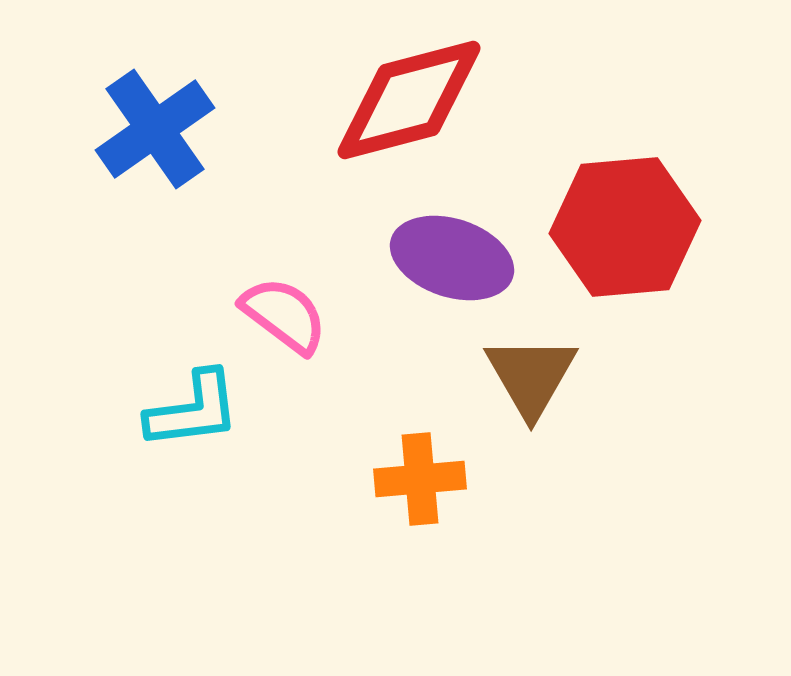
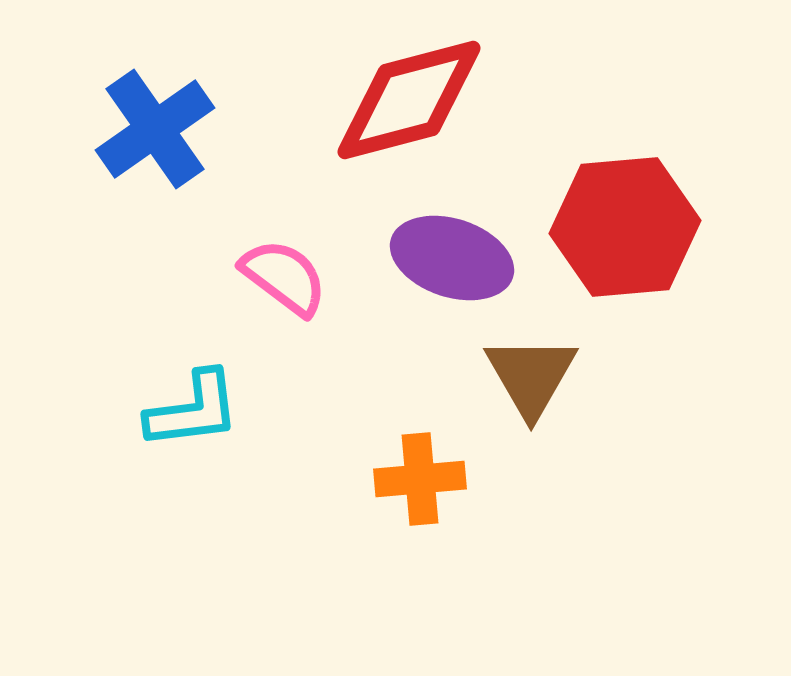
pink semicircle: moved 38 px up
